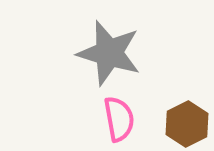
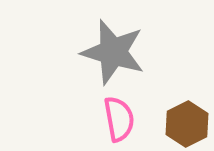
gray star: moved 4 px right, 1 px up
